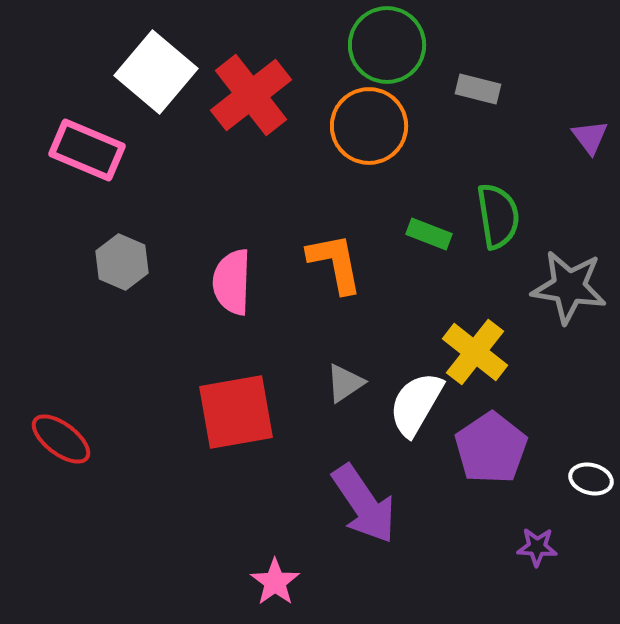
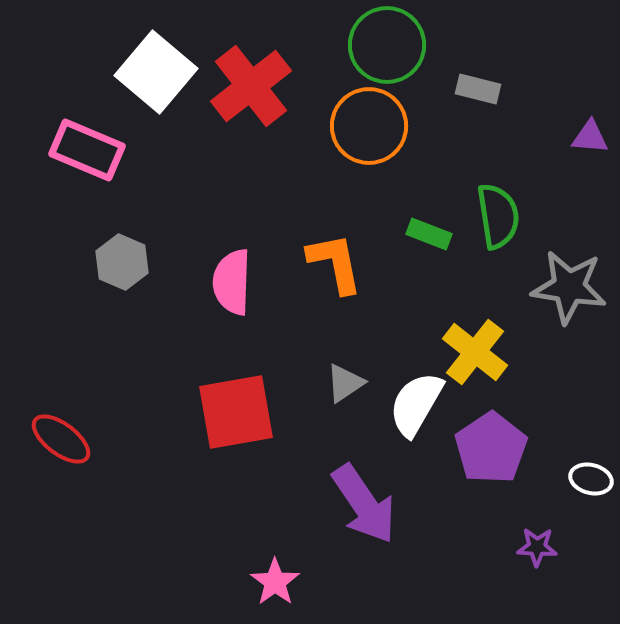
red cross: moved 9 px up
purple triangle: rotated 48 degrees counterclockwise
